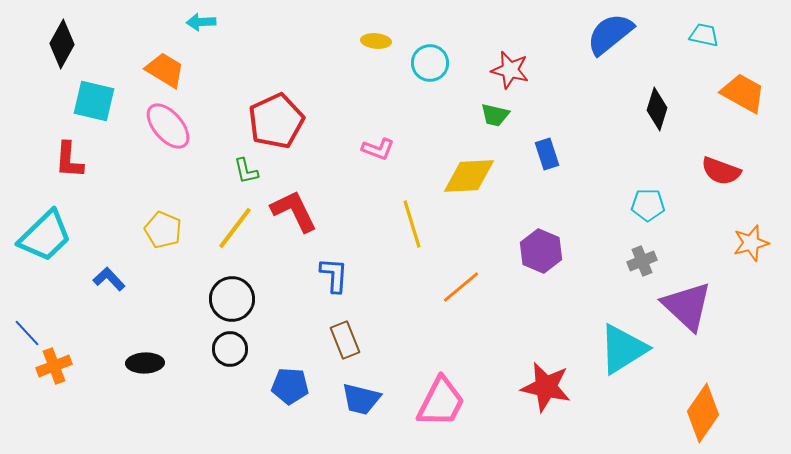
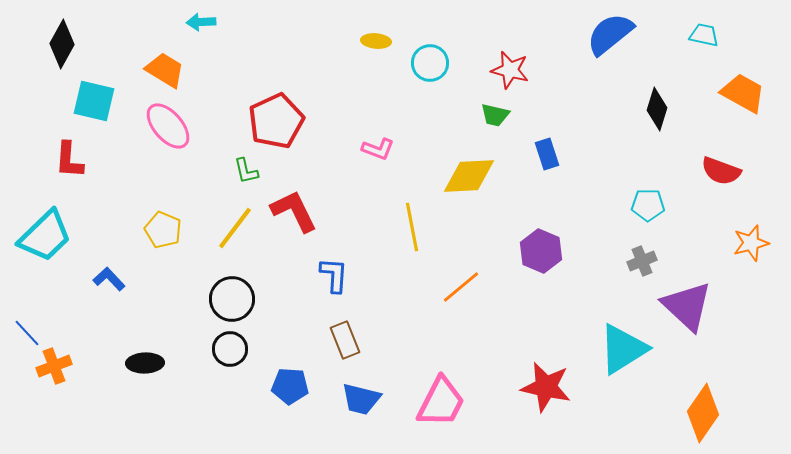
yellow line at (412, 224): moved 3 px down; rotated 6 degrees clockwise
